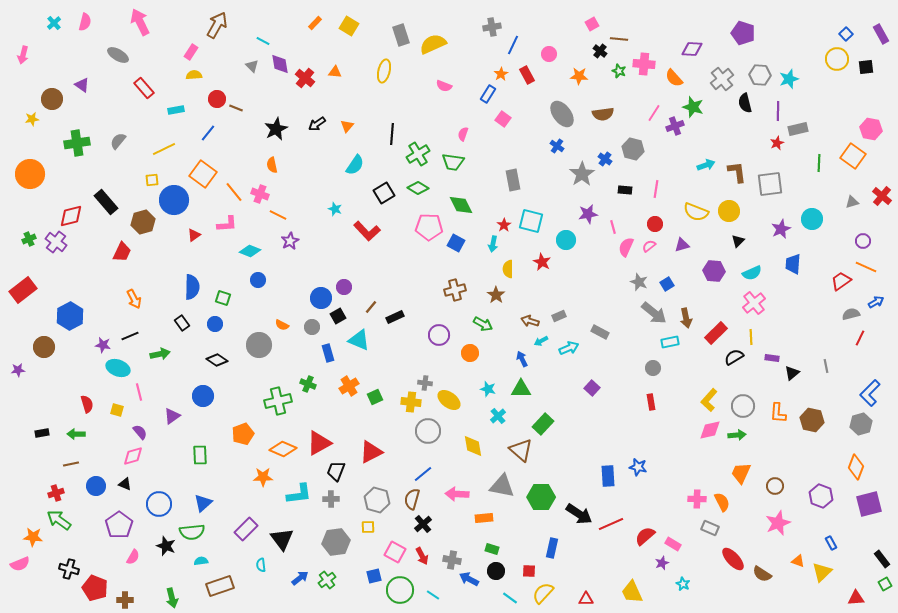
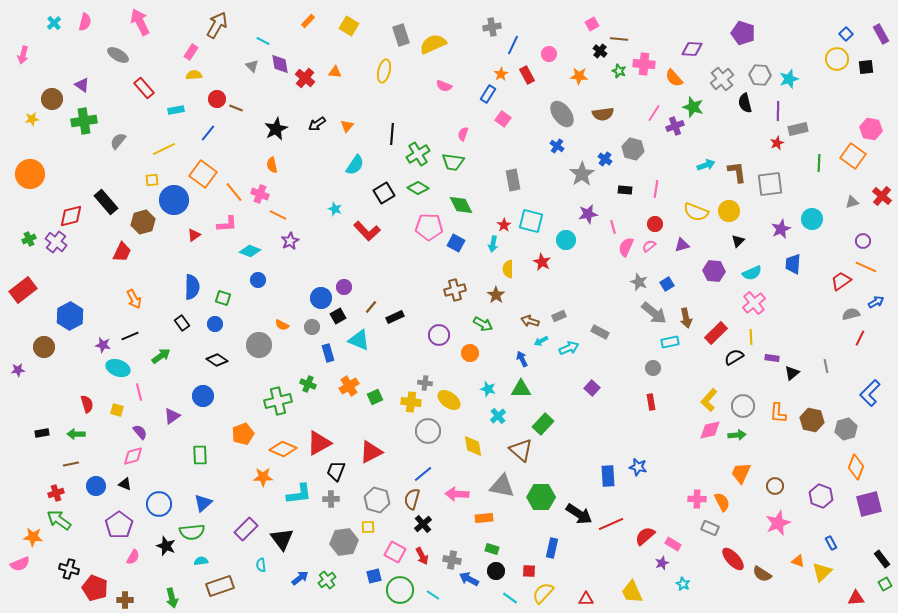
orange rectangle at (315, 23): moved 7 px left, 2 px up
green cross at (77, 143): moved 7 px right, 22 px up
green arrow at (160, 354): moved 1 px right, 2 px down; rotated 24 degrees counterclockwise
gray hexagon at (861, 424): moved 15 px left, 5 px down
gray hexagon at (336, 542): moved 8 px right
